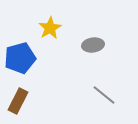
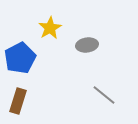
gray ellipse: moved 6 px left
blue pentagon: rotated 12 degrees counterclockwise
brown rectangle: rotated 10 degrees counterclockwise
